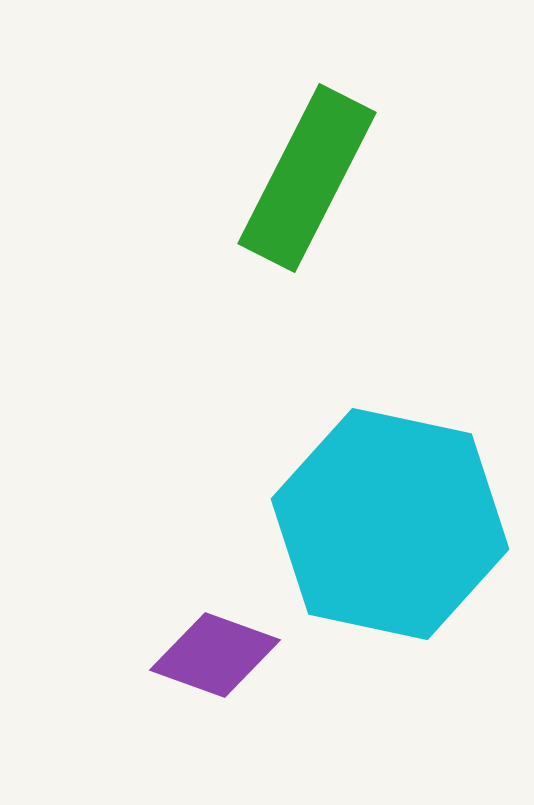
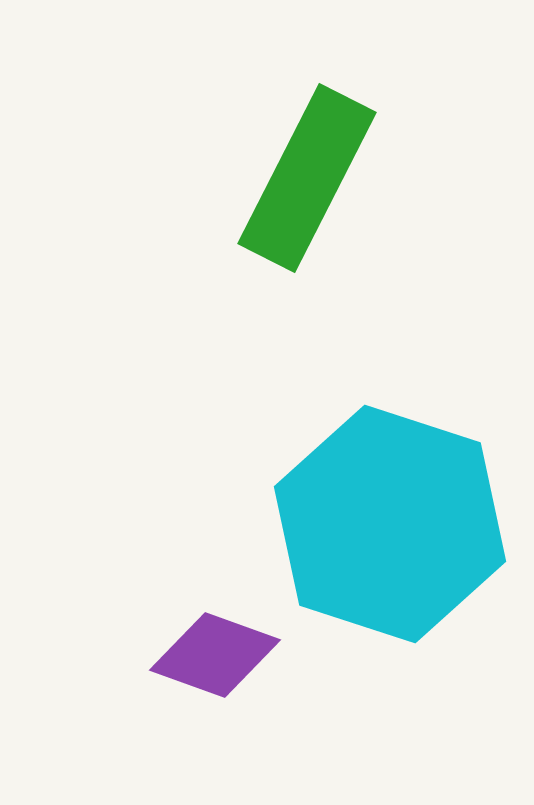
cyan hexagon: rotated 6 degrees clockwise
